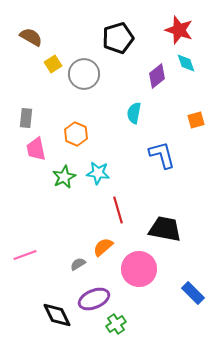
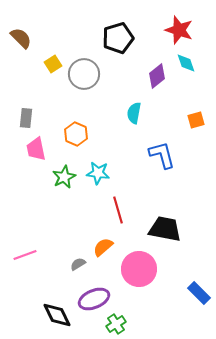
brown semicircle: moved 10 px left, 1 px down; rotated 15 degrees clockwise
blue rectangle: moved 6 px right
